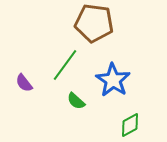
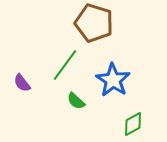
brown pentagon: rotated 9 degrees clockwise
purple semicircle: moved 2 px left
green diamond: moved 3 px right, 1 px up
